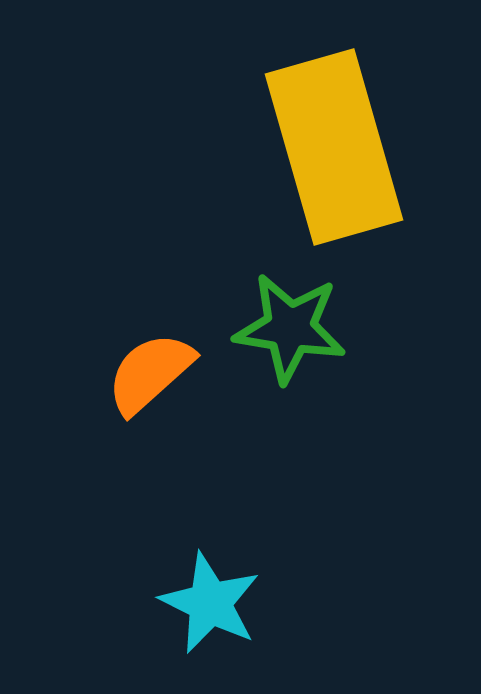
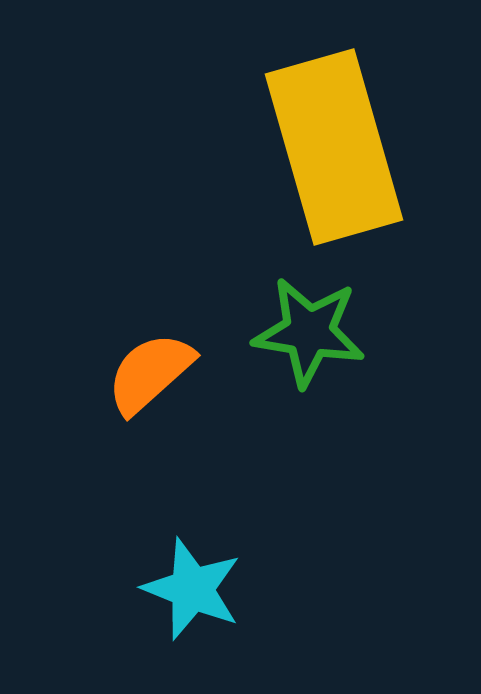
green star: moved 19 px right, 4 px down
cyan star: moved 18 px left, 14 px up; rotated 4 degrees counterclockwise
